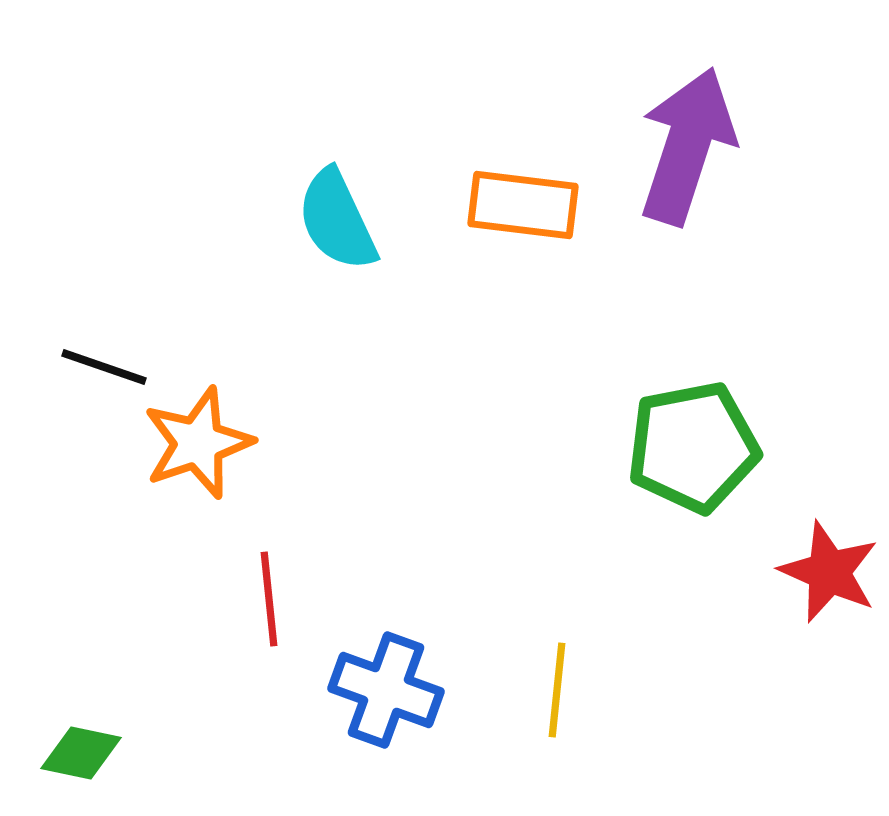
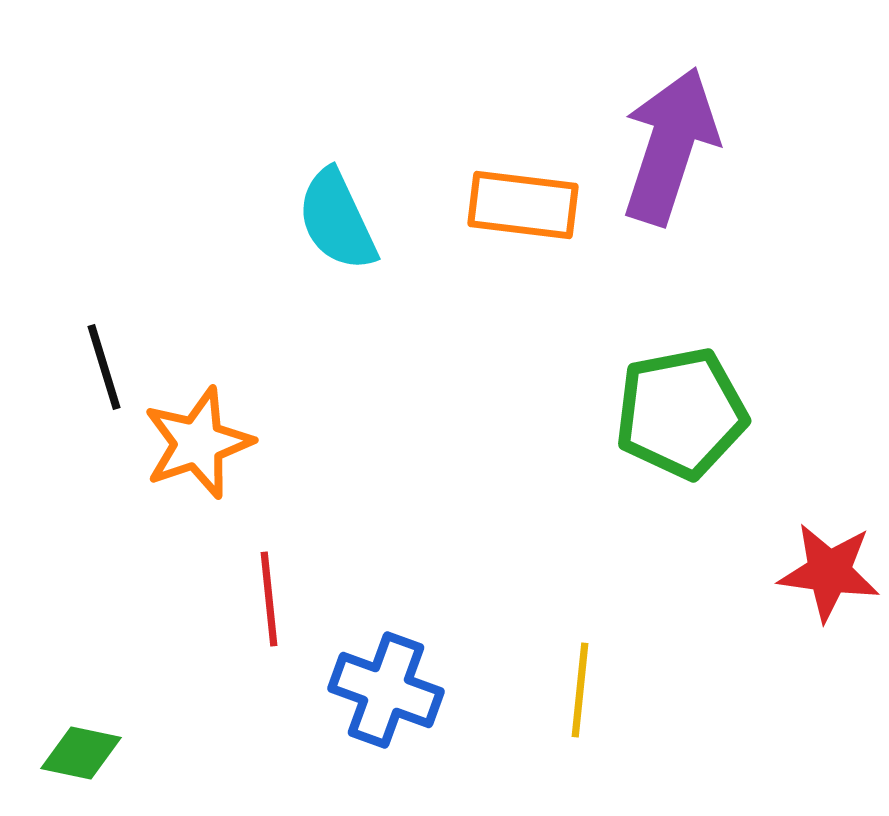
purple arrow: moved 17 px left
black line: rotated 54 degrees clockwise
green pentagon: moved 12 px left, 34 px up
red star: rotated 16 degrees counterclockwise
yellow line: moved 23 px right
